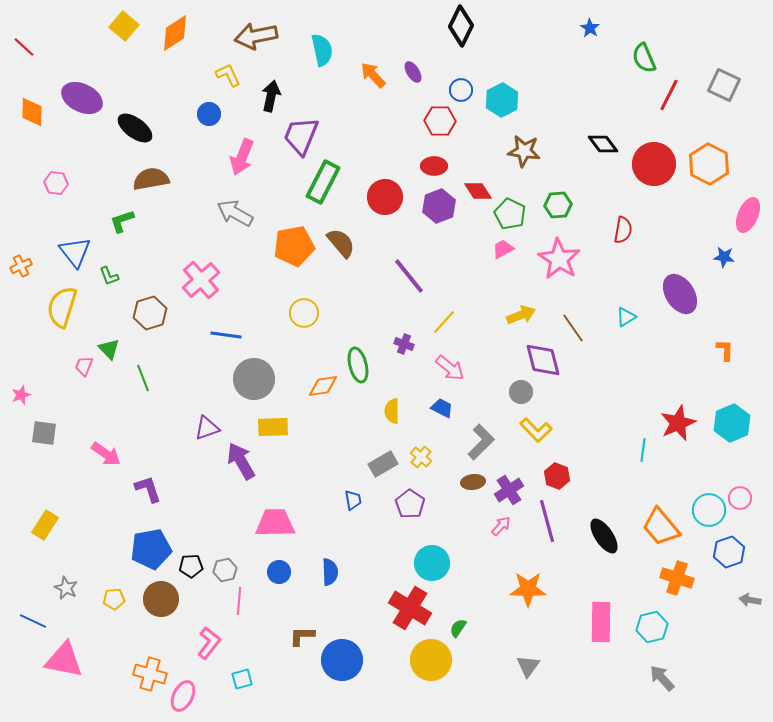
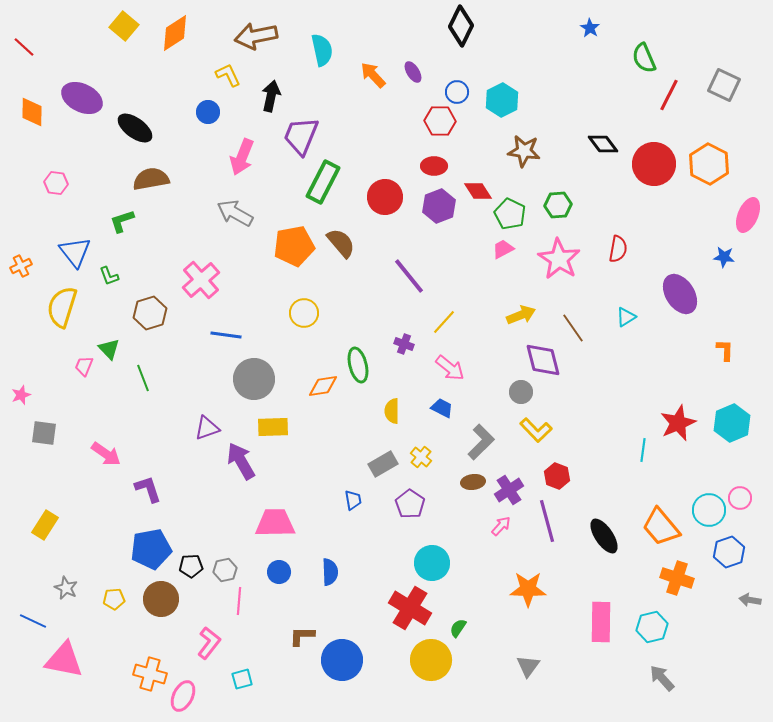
blue circle at (461, 90): moved 4 px left, 2 px down
blue circle at (209, 114): moved 1 px left, 2 px up
red semicircle at (623, 230): moved 5 px left, 19 px down
